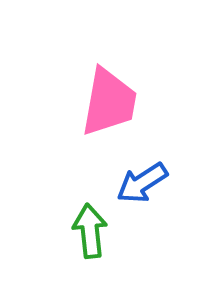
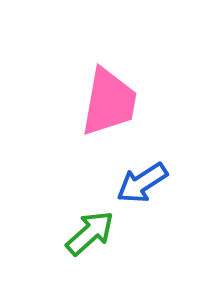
green arrow: moved 2 px down; rotated 54 degrees clockwise
